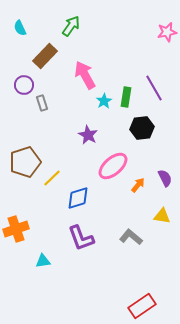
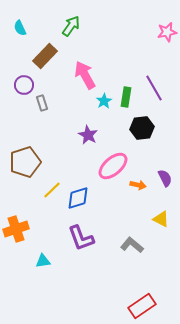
yellow line: moved 12 px down
orange arrow: rotated 63 degrees clockwise
yellow triangle: moved 1 px left, 3 px down; rotated 18 degrees clockwise
gray L-shape: moved 1 px right, 8 px down
